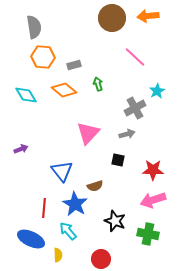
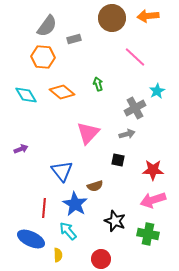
gray semicircle: moved 13 px right, 1 px up; rotated 45 degrees clockwise
gray rectangle: moved 26 px up
orange diamond: moved 2 px left, 2 px down
